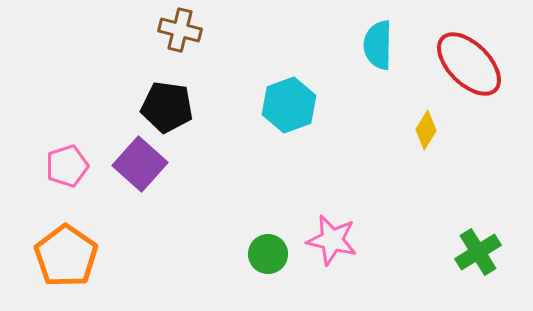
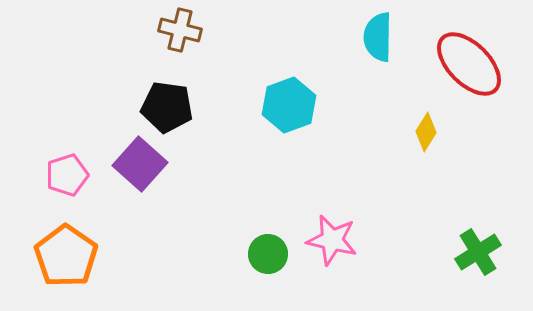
cyan semicircle: moved 8 px up
yellow diamond: moved 2 px down
pink pentagon: moved 9 px down
